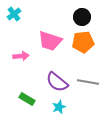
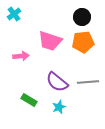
gray line: rotated 15 degrees counterclockwise
green rectangle: moved 2 px right, 1 px down
